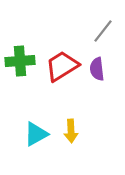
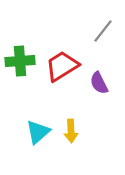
purple semicircle: moved 2 px right, 14 px down; rotated 20 degrees counterclockwise
cyan triangle: moved 2 px right, 2 px up; rotated 12 degrees counterclockwise
